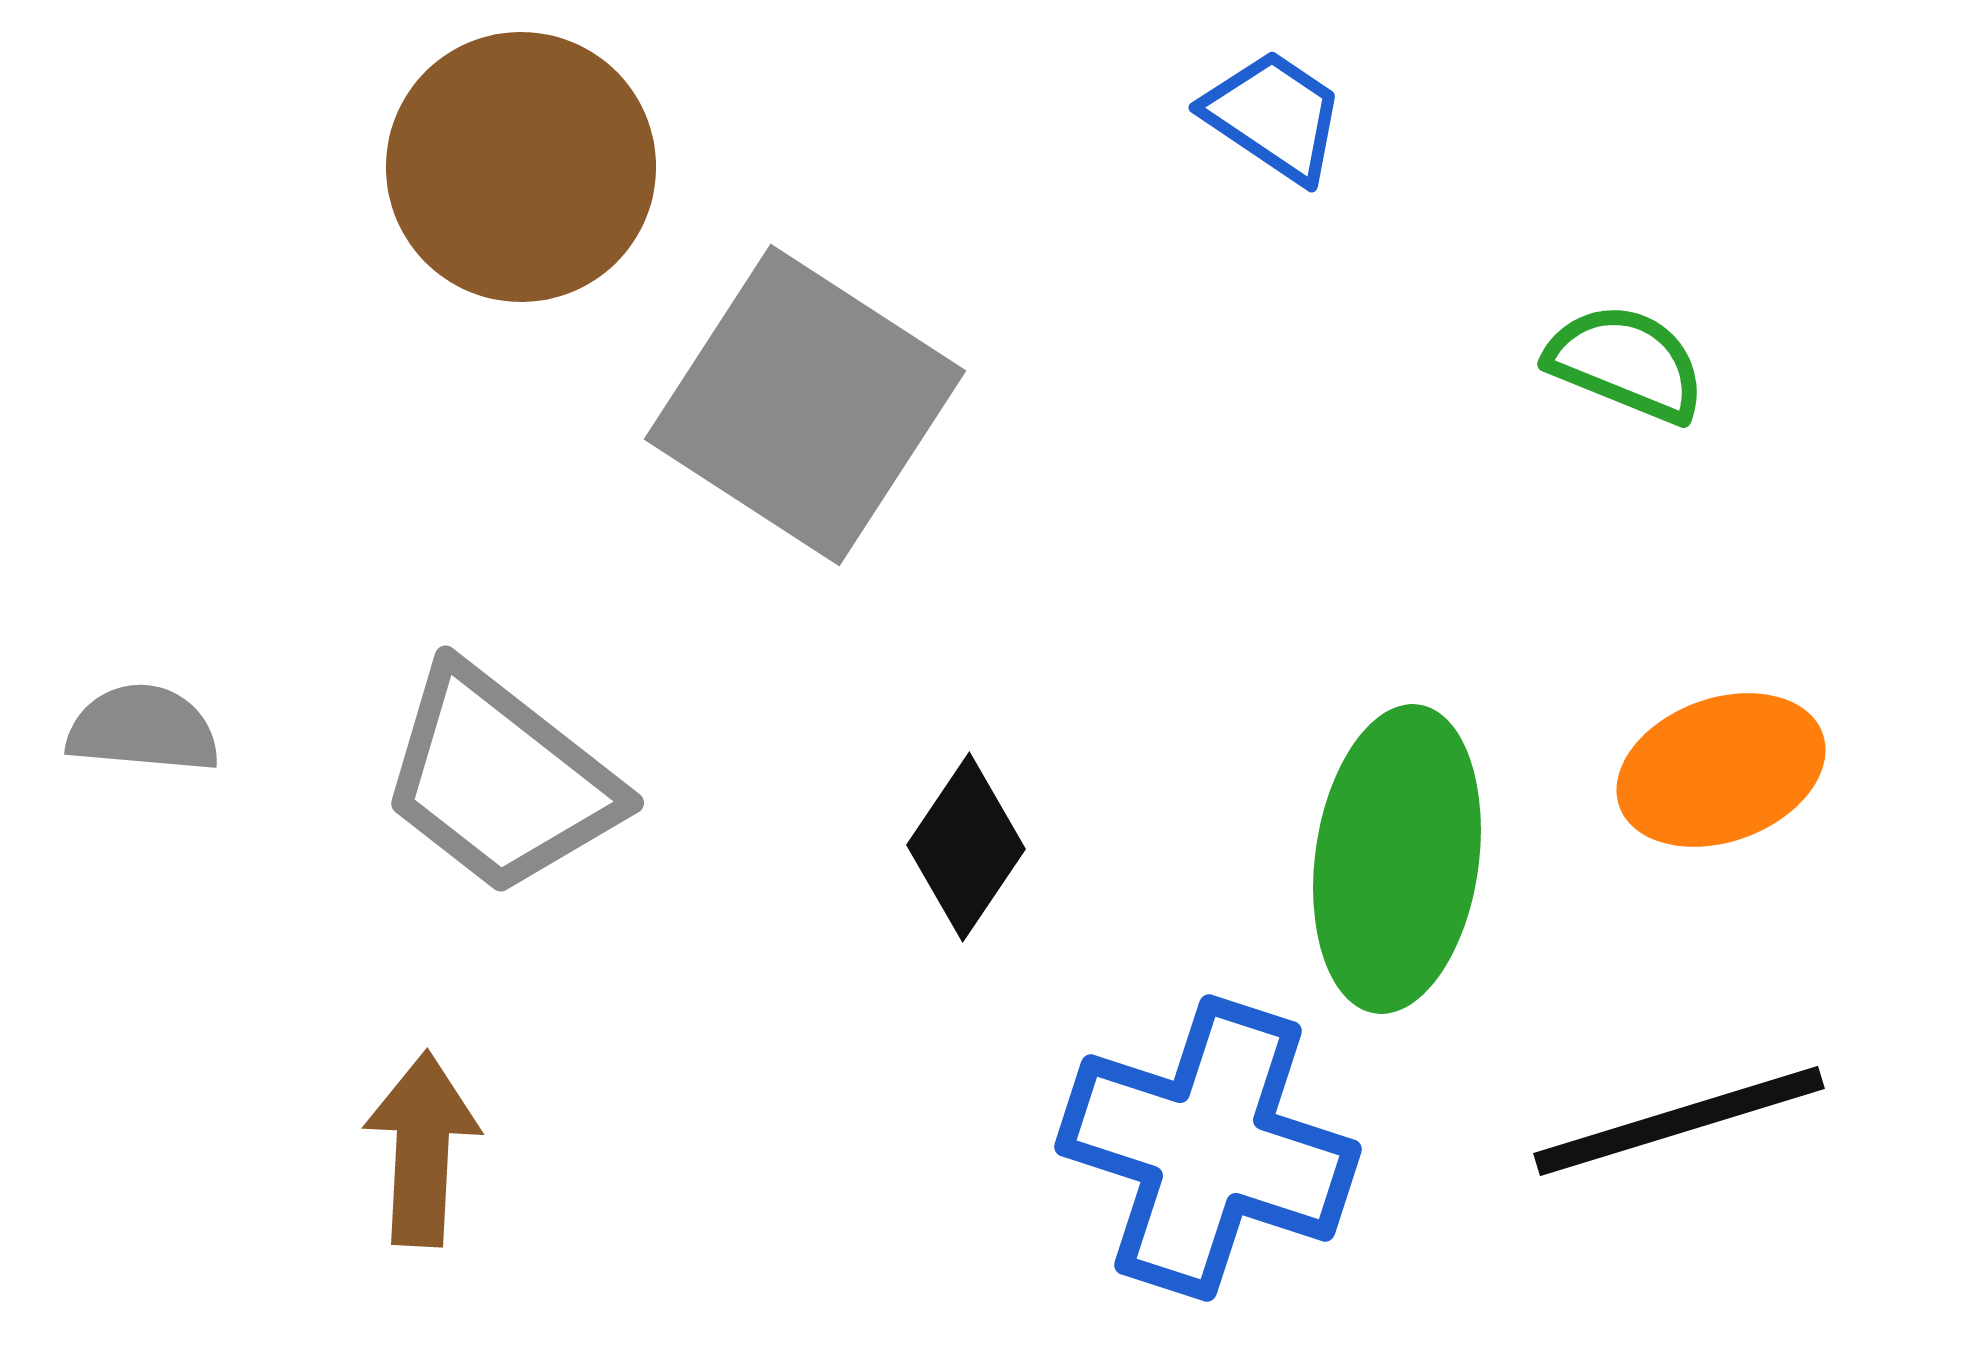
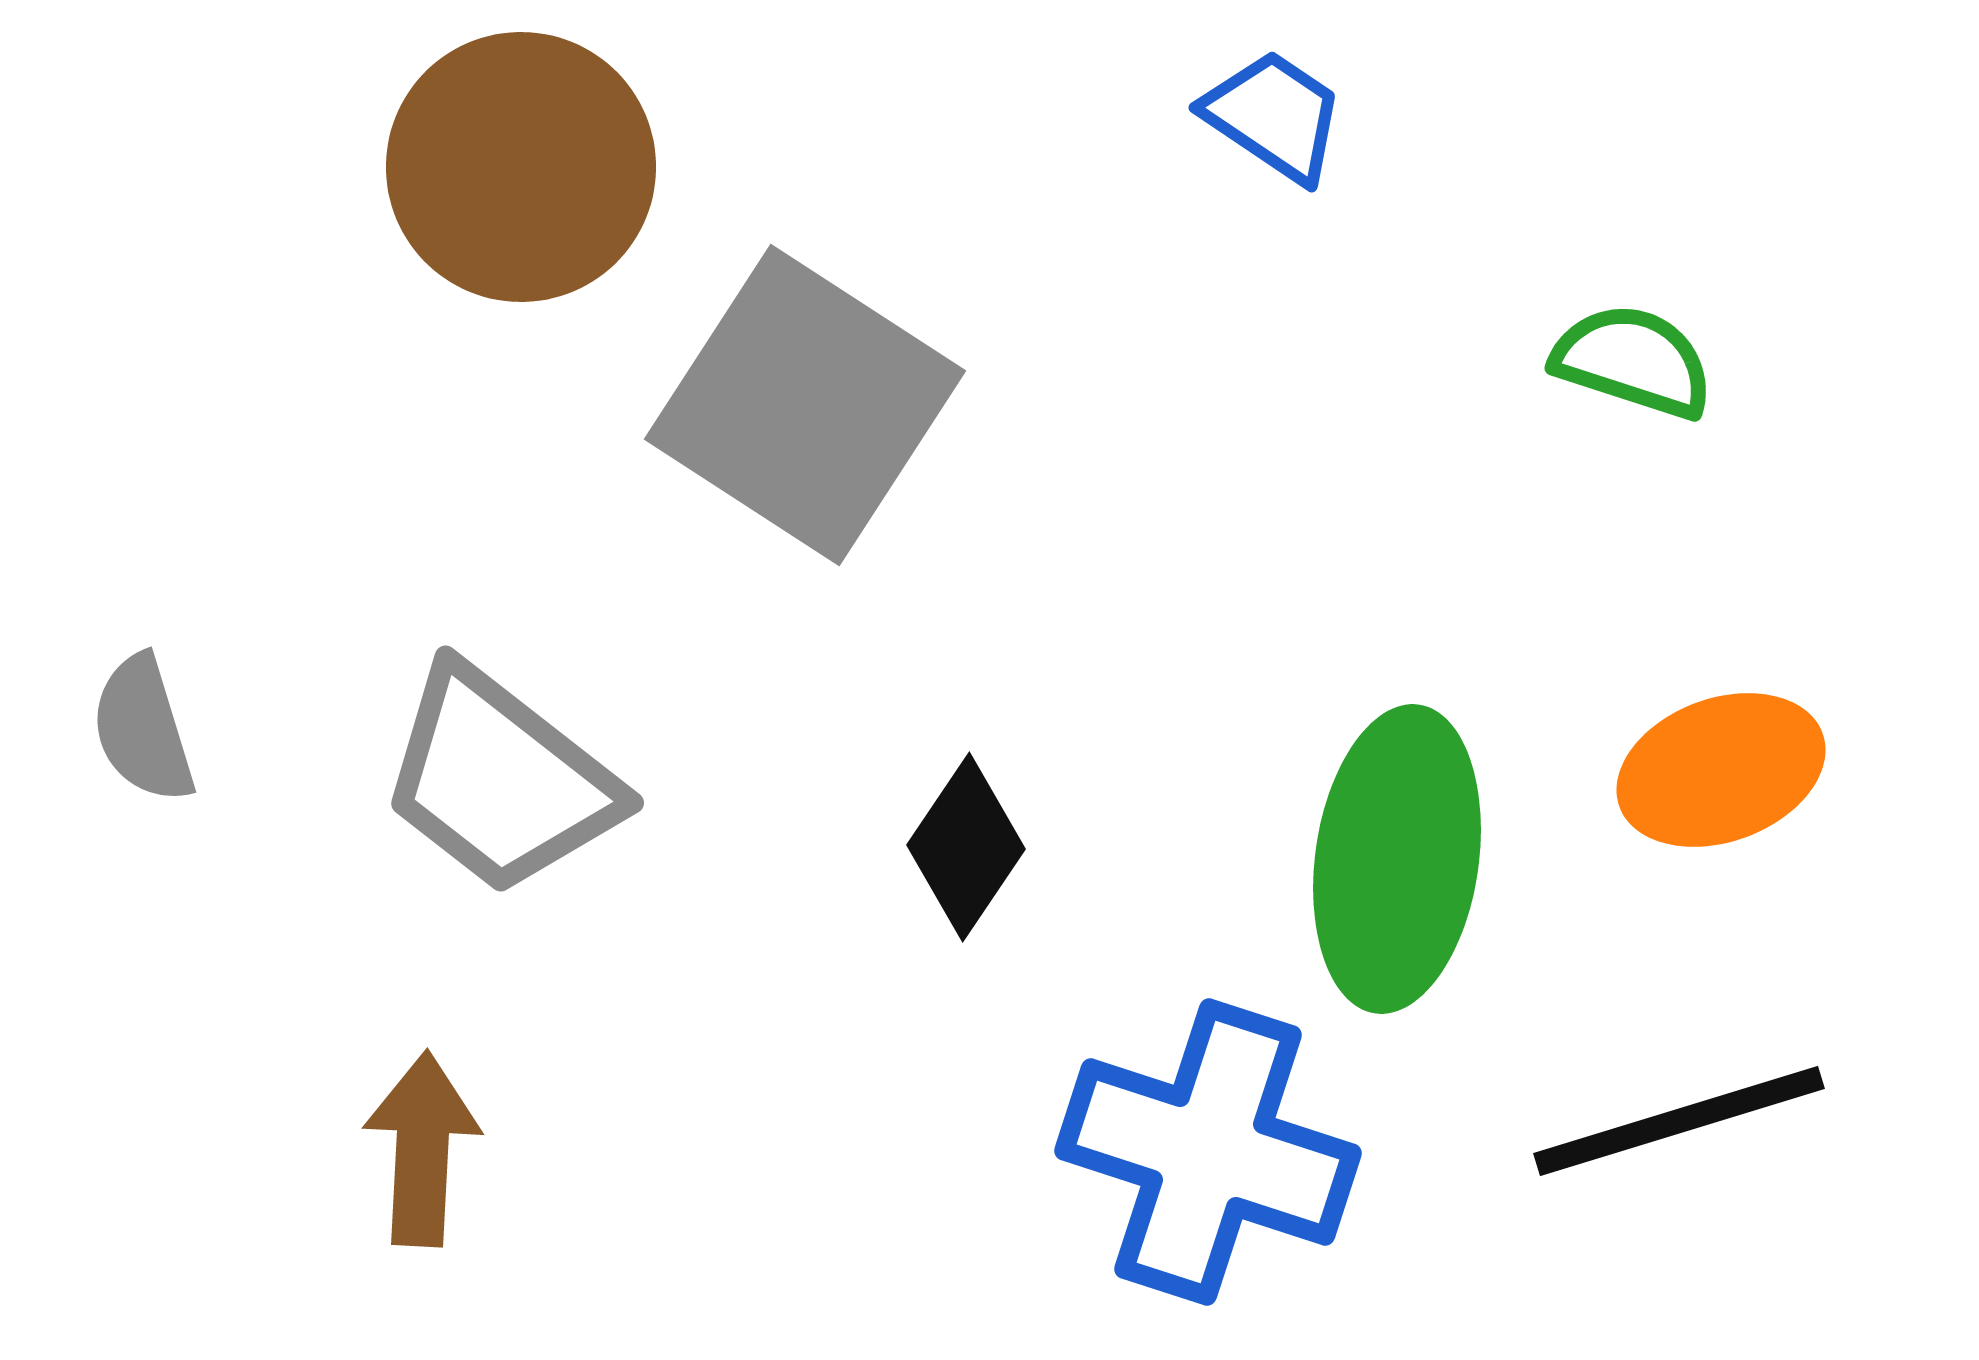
green semicircle: moved 7 px right, 2 px up; rotated 4 degrees counterclockwise
gray semicircle: rotated 112 degrees counterclockwise
blue cross: moved 4 px down
